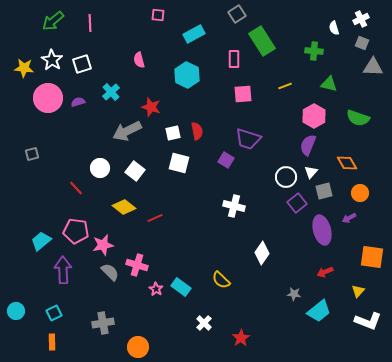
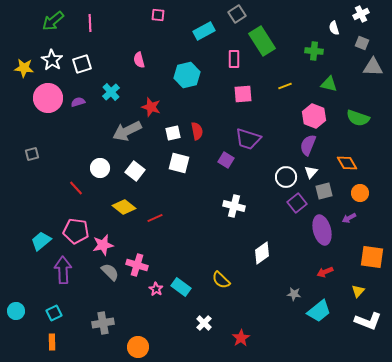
white cross at (361, 19): moved 5 px up
cyan rectangle at (194, 34): moved 10 px right, 3 px up
cyan hexagon at (187, 75): rotated 20 degrees clockwise
pink hexagon at (314, 116): rotated 10 degrees counterclockwise
white diamond at (262, 253): rotated 20 degrees clockwise
